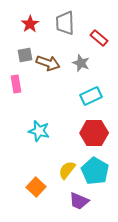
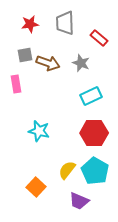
red star: rotated 24 degrees clockwise
